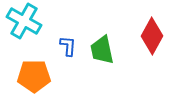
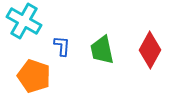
red diamond: moved 2 px left, 14 px down
blue L-shape: moved 6 px left
orange pentagon: rotated 20 degrees clockwise
